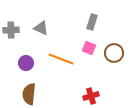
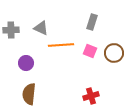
pink square: moved 1 px right, 3 px down
orange line: moved 14 px up; rotated 25 degrees counterclockwise
